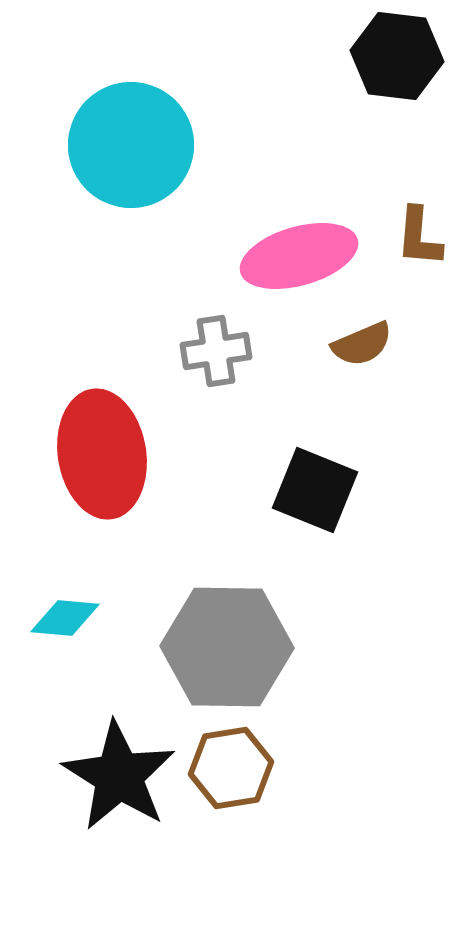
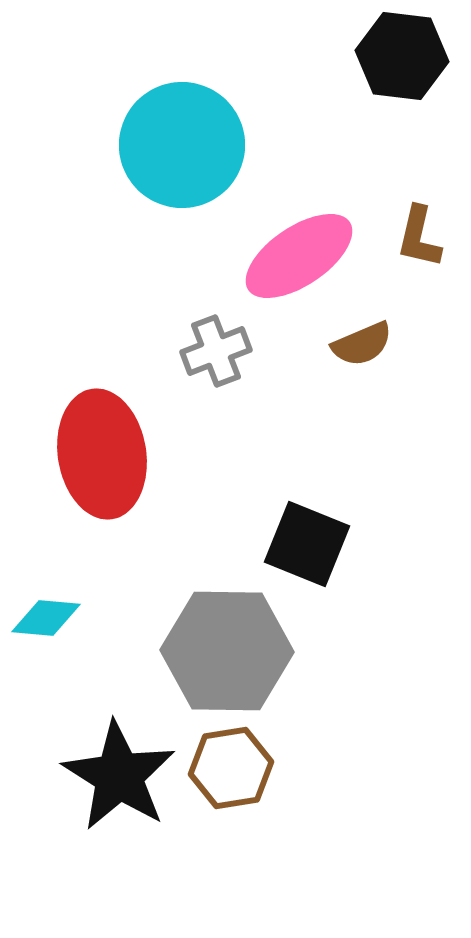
black hexagon: moved 5 px right
cyan circle: moved 51 px right
brown L-shape: rotated 8 degrees clockwise
pink ellipse: rotated 18 degrees counterclockwise
gray cross: rotated 12 degrees counterclockwise
black square: moved 8 px left, 54 px down
cyan diamond: moved 19 px left
gray hexagon: moved 4 px down
